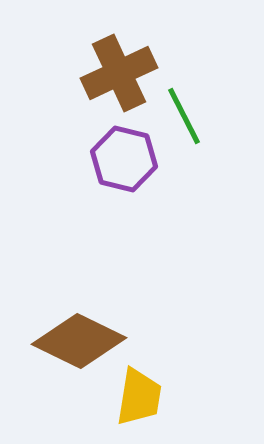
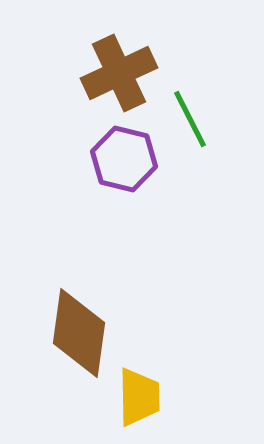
green line: moved 6 px right, 3 px down
brown diamond: moved 8 px up; rotated 72 degrees clockwise
yellow trapezoid: rotated 10 degrees counterclockwise
